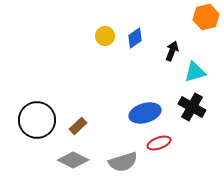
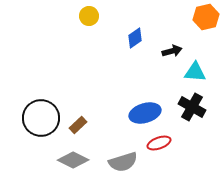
yellow circle: moved 16 px left, 20 px up
black arrow: rotated 54 degrees clockwise
cyan triangle: rotated 20 degrees clockwise
black circle: moved 4 px right, 2 px up
brown rectangle: moved 1 px up
